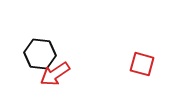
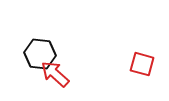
red arrow: rotated 76 degrees clockwise
